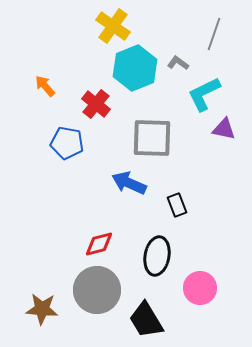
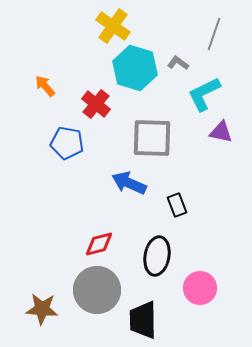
cyan hexagon: rotated 21 degrees counterclockwise
purple triangle: moved 3 px left, 3 px down
black trapezoid: moved 3 px left; rotated 30 degrees clockwise
